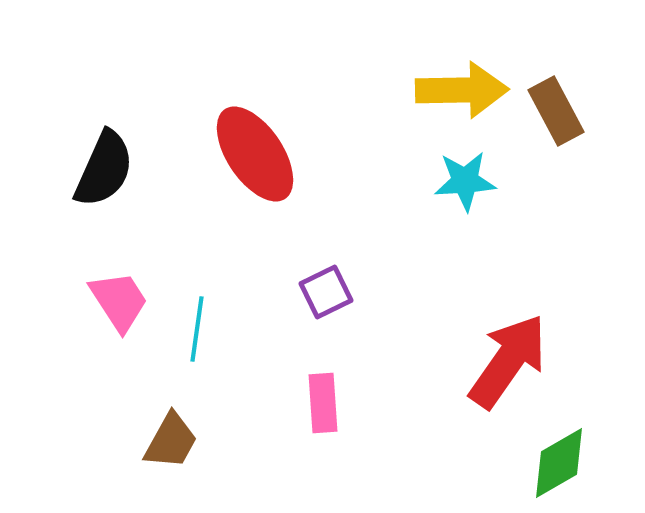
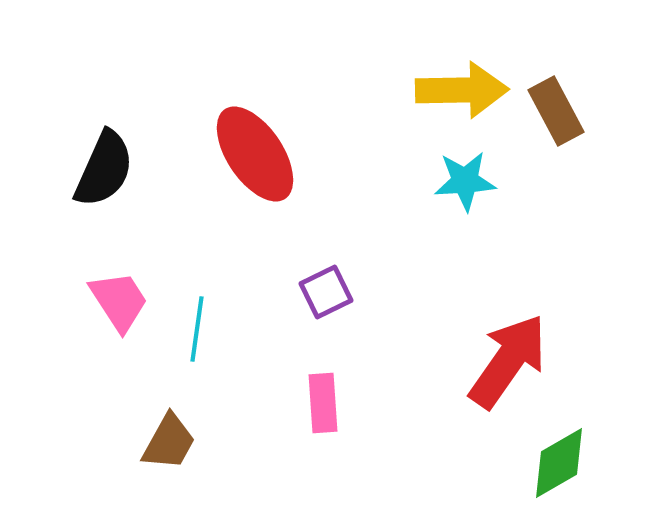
brown trapezoid: moved 2 px left, 1 px down
